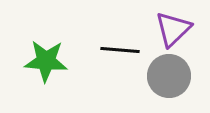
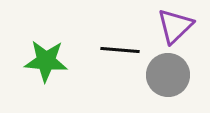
purple triangle: moved 2 px right, 3 px up
gray circle: moved 1 px left, 1 px up
